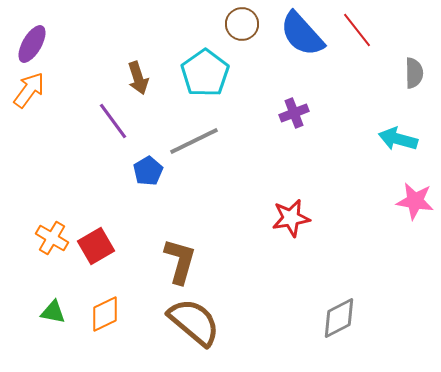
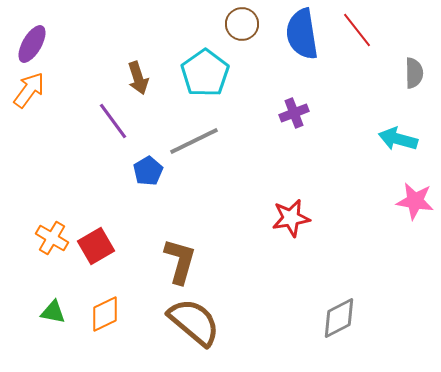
blue semicircle: rotated 33 degrees clockwise
